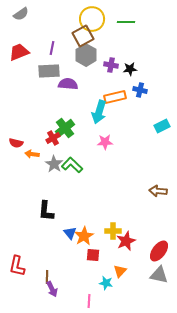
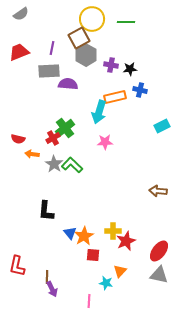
brown square: moved 4 px left, 2 px down
red semicircle: moved 2 px right, 4 px up
